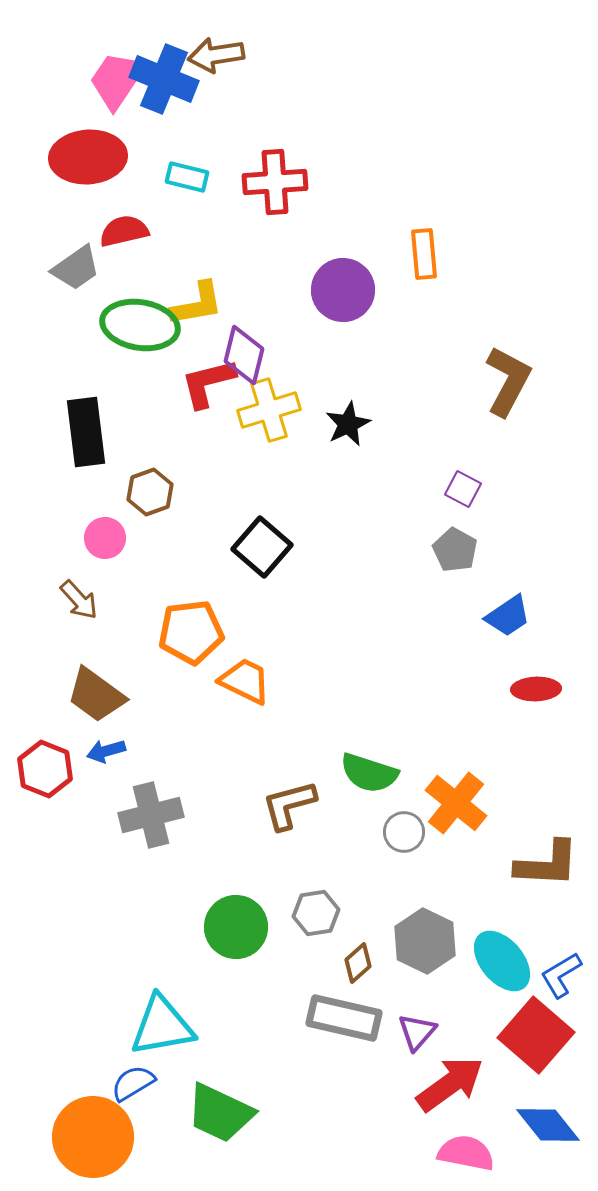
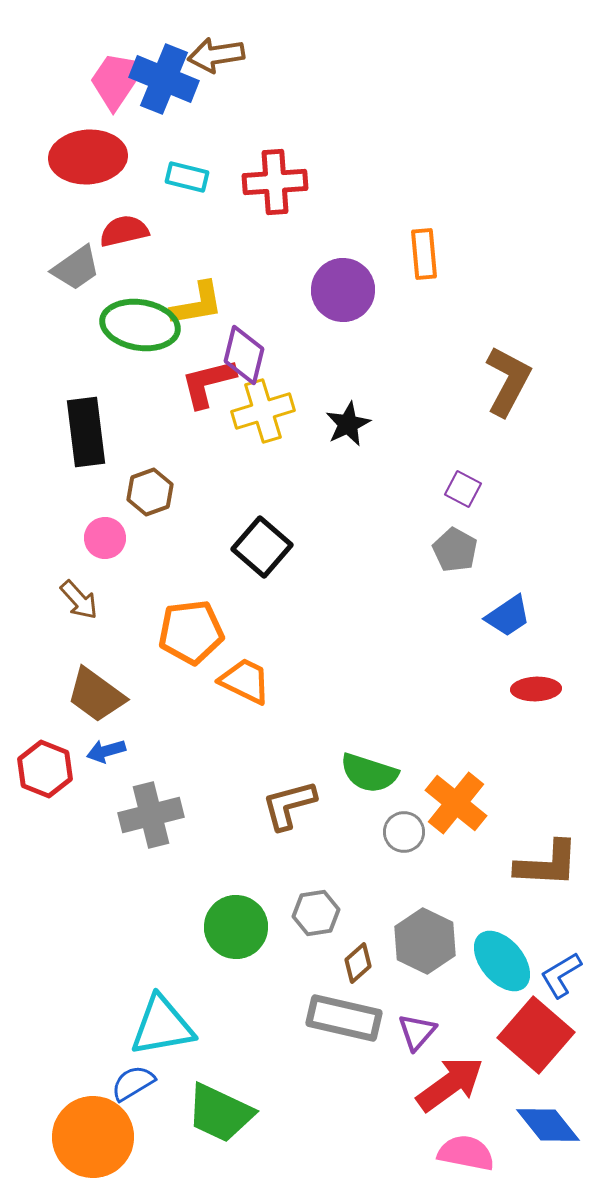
yellow cross at (269, 410): moved 6 px left, 1 px down
